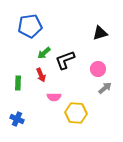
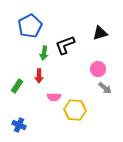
blue pentagon: rotated 20 degrees counterclockwise
green arrow: rotated 40 degrees counterclockwise
black L-shape: moved 15 px up
red arrow: moved 2 px left, 1 px down; rotated 24 degrees clockwise
green rectangle: moved 1 px left, 3 px down; rotated 32 degrees clockwise
gray arrow: rotated 80 degrees clockwise
yellow hexagon: moved 1 px left, 3 px up
blue cross: moved 2 px right, 6 px down
